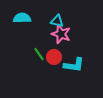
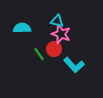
cyan semicircle: moved 10 px down
red circle: moved 8 px up
cyan L-shape: rotated 40 degrees clockwise
